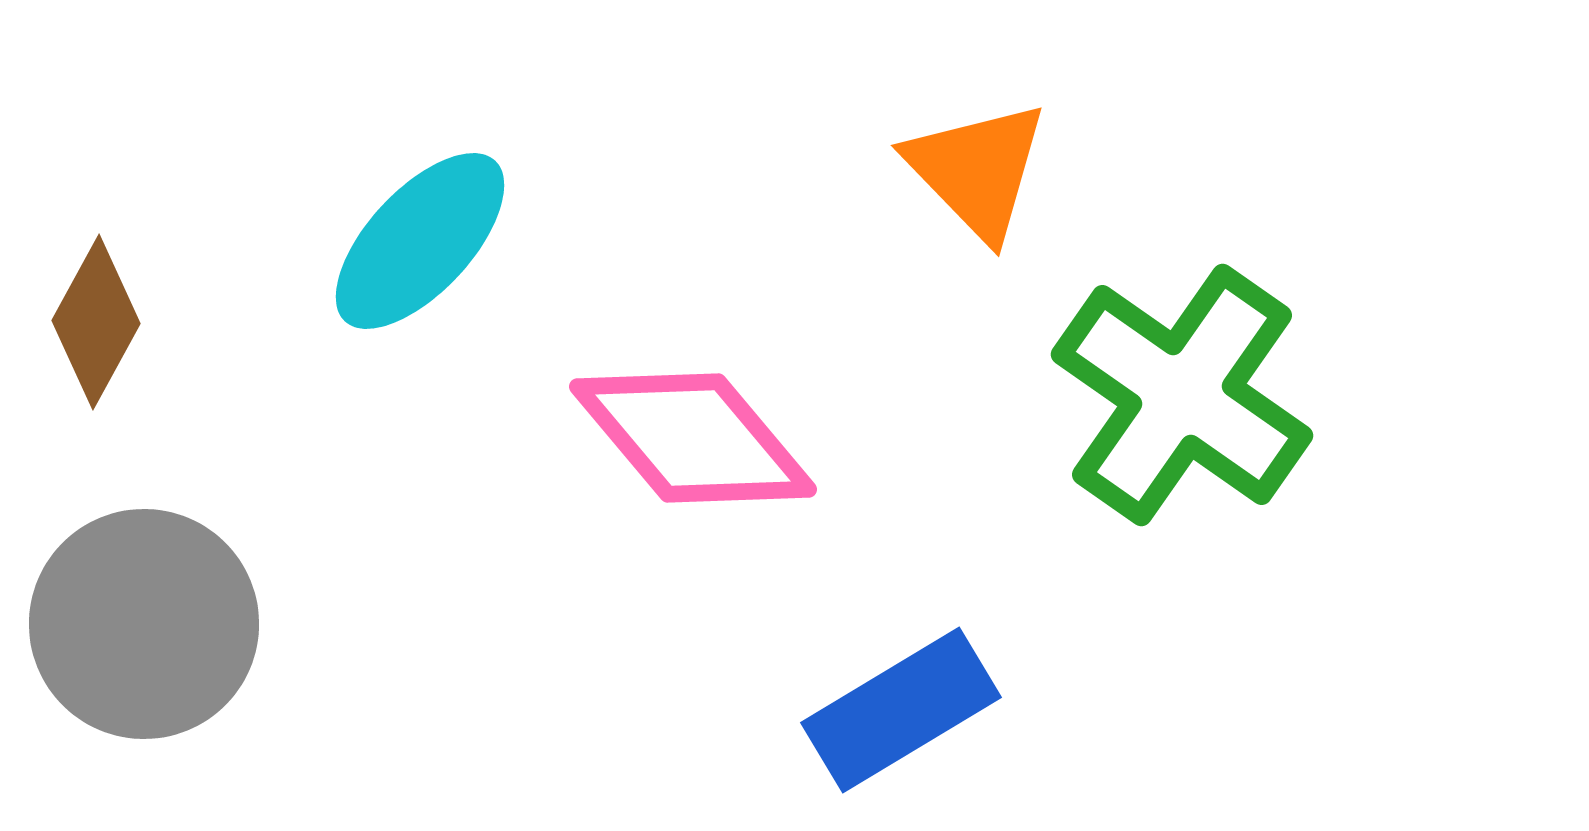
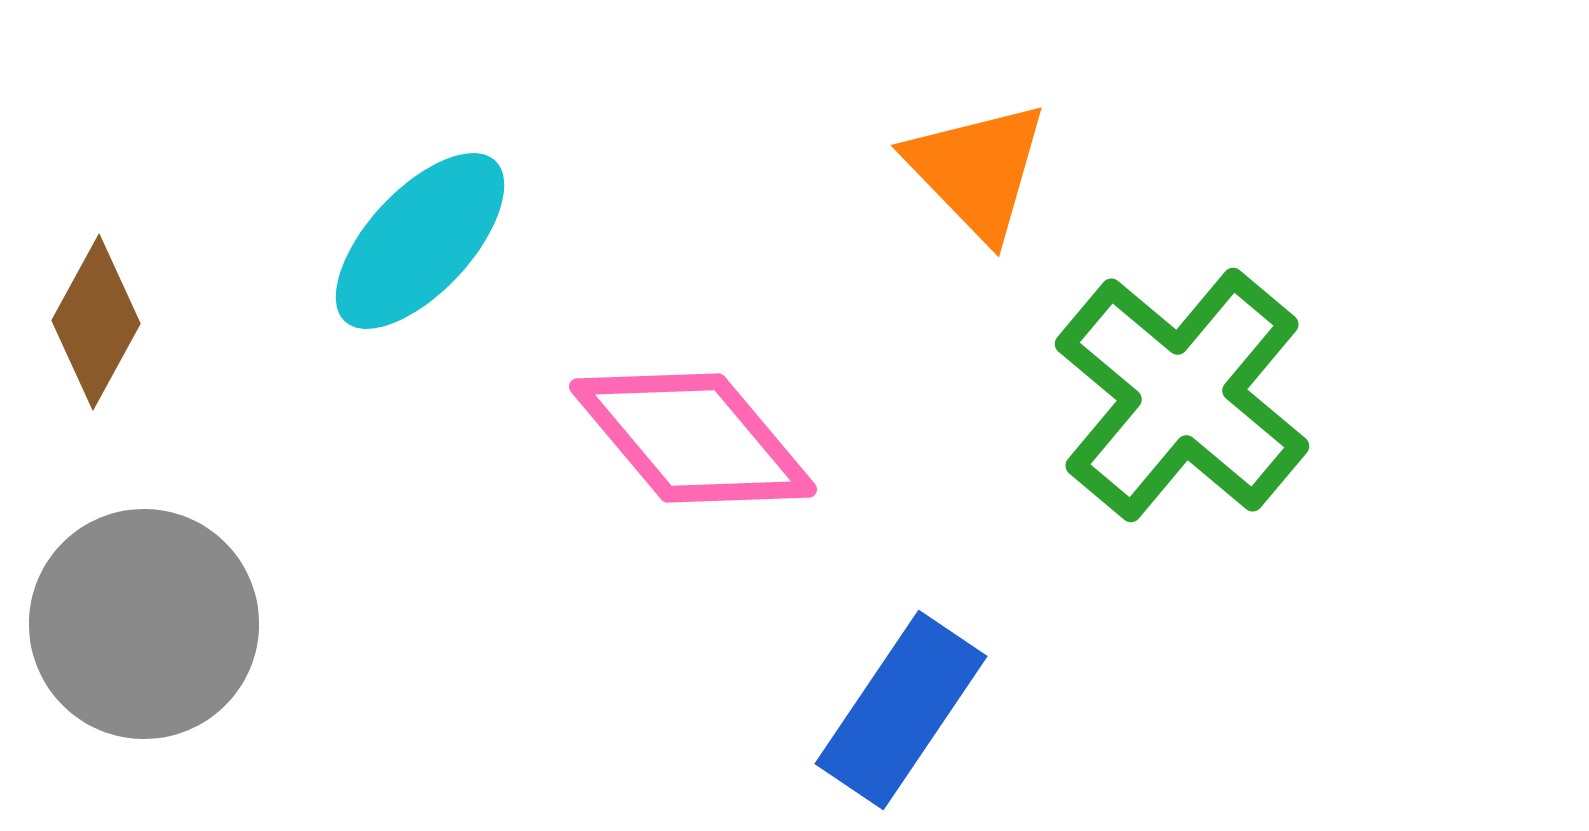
green cross: rotated 5 degrees clockwise
blue rectangle: rotated 25 degrees counterclockwise
